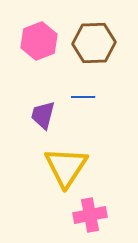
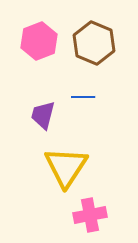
brown hexagon: rotated 24 degrees clockwise
